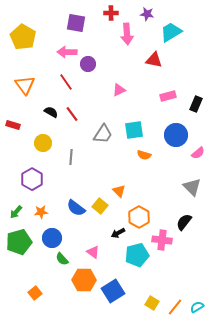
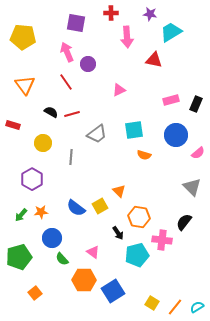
purple star at (147, 14): moved 3 px right
pink arrow at (127, 34): moved 3 px down
yellow pentagon at (23, 37): rotated 25 degrees counterclockwise
pink arrow at (67, 52): rotated 66 degrees clockwise
pink rectangle at (168, 96): moved 3 px right, 4 px down
red line at (72, 114): rotated 70 degrees counterclockwise
gray trapezoid at (103, 134): moved 6 px left; rotated 20 degrees clockwise
yellow square at (100, 206): rotated 21 degrees clockwise
green arrow at (16, 212): moved 5 px right, 3 px down
orange hexagon at (139, 217): rotated 20 degrees counterclockwise
black arrow at (118, 233): rotated 96 degrees counterclockwise
green pentagon at (19, 242): moved 15 px down
